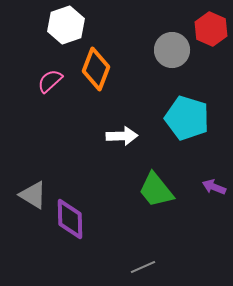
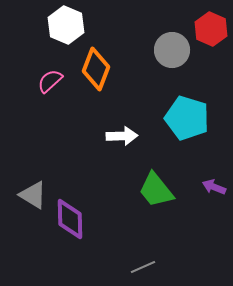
white hexagon: rotated 18 degrees counterclockwise
